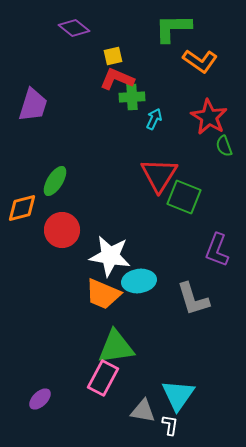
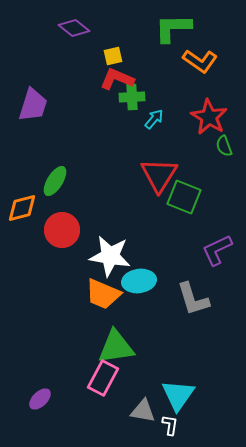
cyan arrow: rotated 15 degrees clockwise
purple L-shape: rotated 44 degrees clockwise
